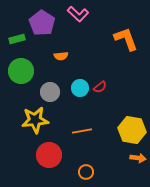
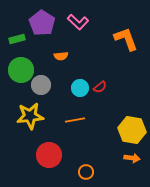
pink L-shape: moved 8 px down
green circle: moved 1 px up
gray circle: moved 9 px left, 7 px up
yellow star: moved 5 px left, 4 px up
orange line: moved 7 px left, 11 px up
orange arrow: moved 6 px left
